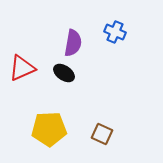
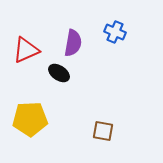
red triangle: moved 4 px right, 18 px up
black ellipse: moved 5 px left
yellow pentagon: moved 19 px left, 10 px up
brown square: moved 1 px right, 3 px up; rotated 15 degrees counterclockwise
